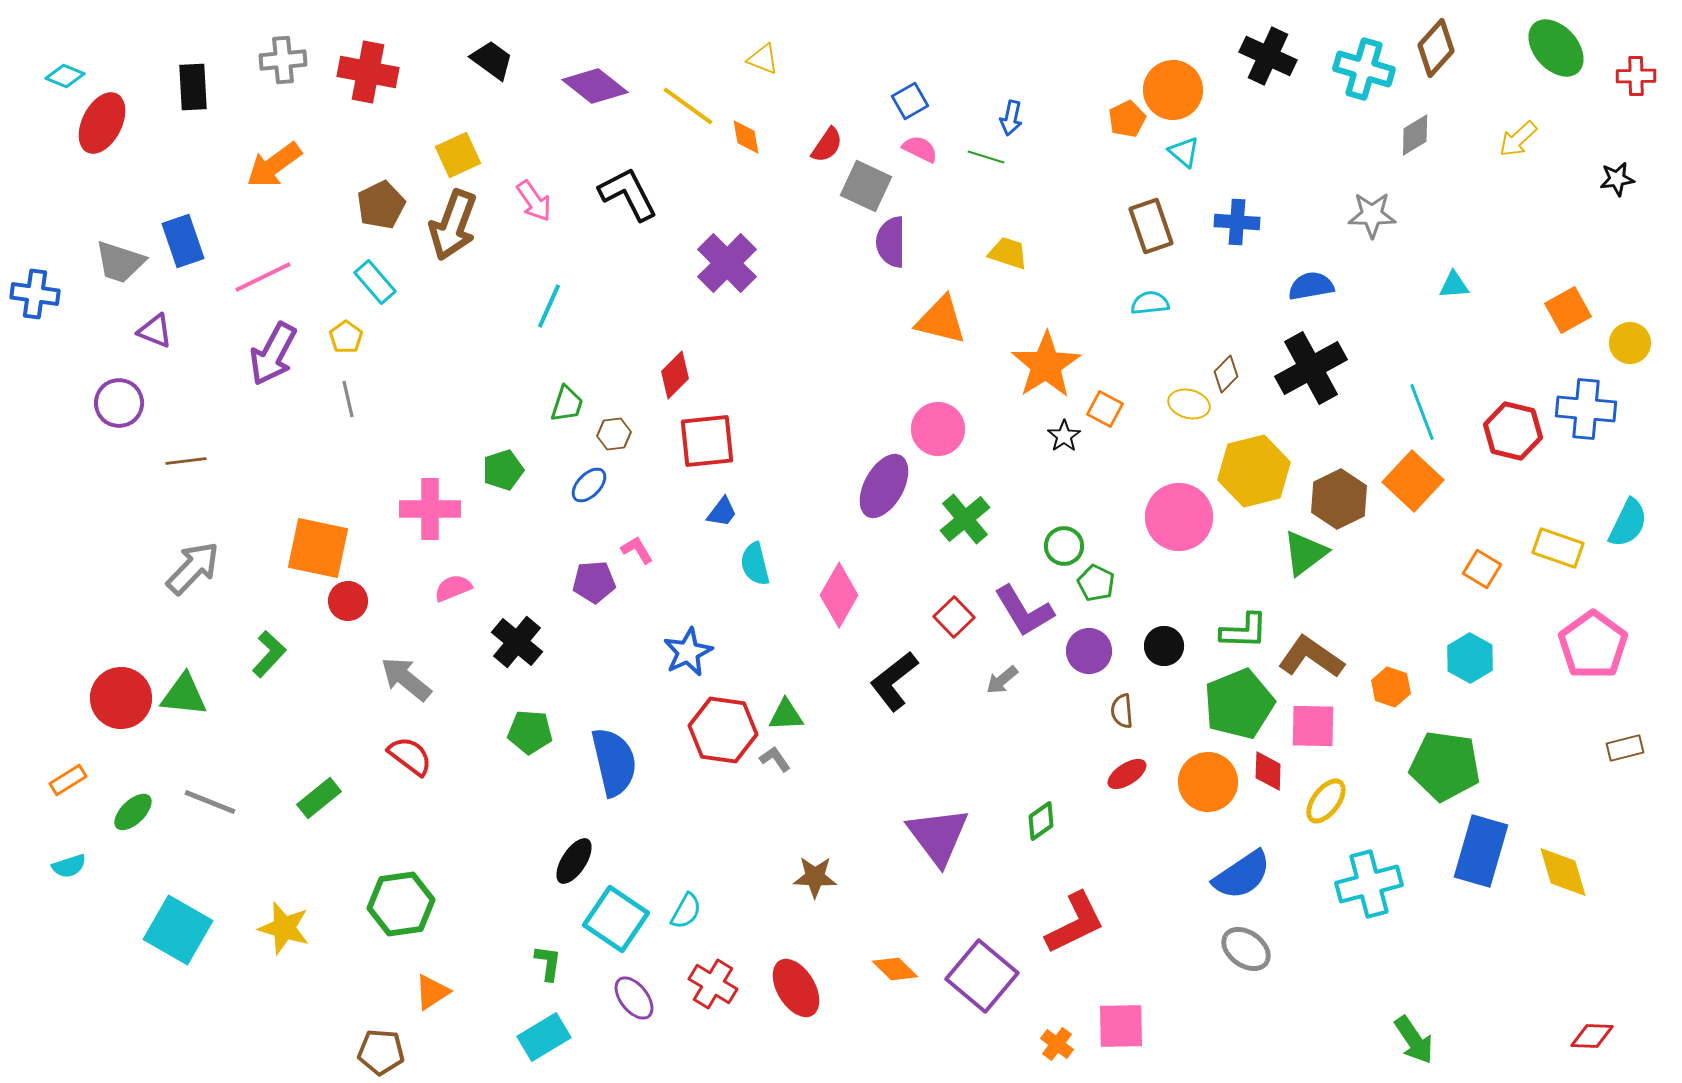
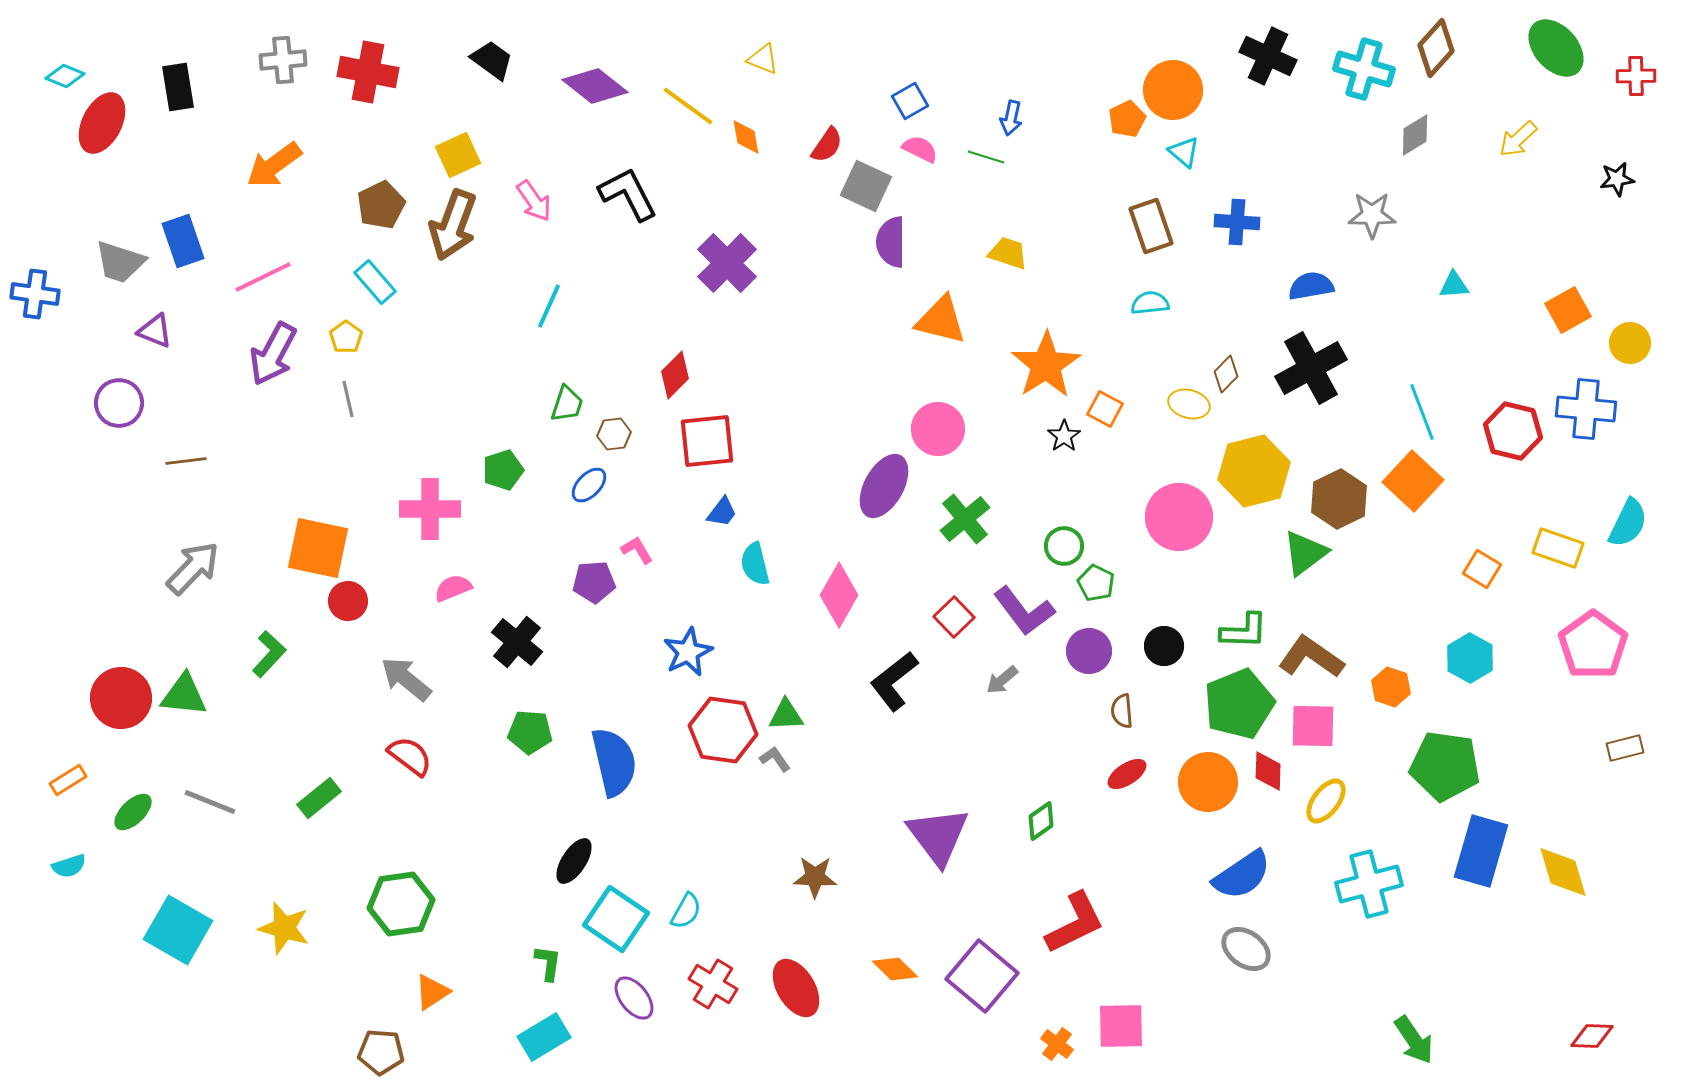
black rectangle at (193, 87): moved 15 px left; rotated 6 degrees counterclockwise
purple L-shape at (1024, 611): rotated 6 degrees counterclockwise
